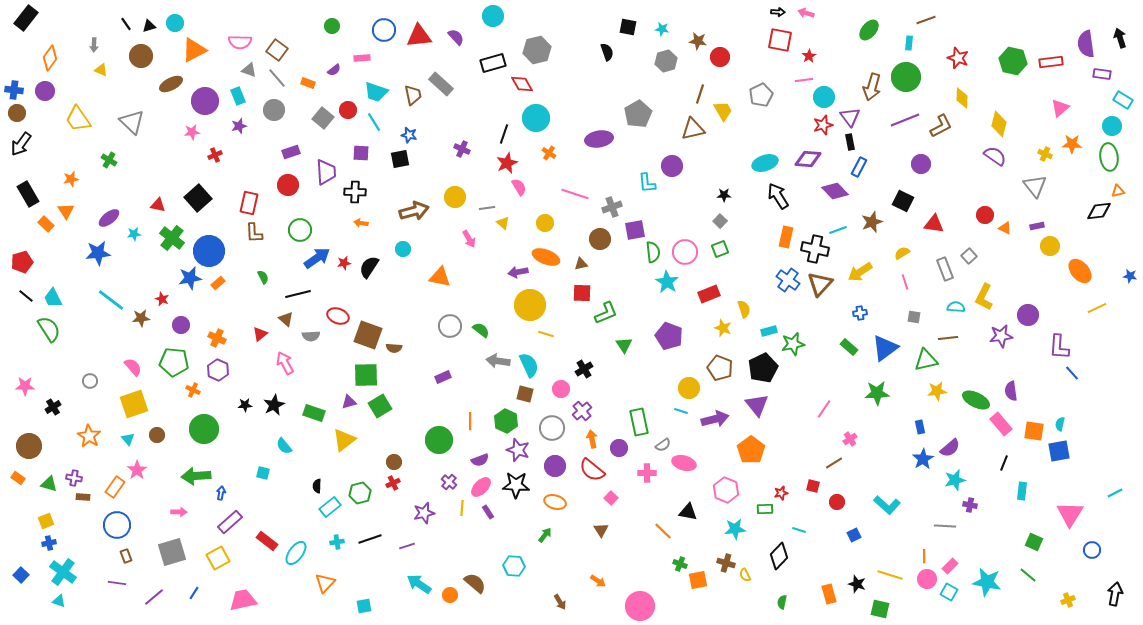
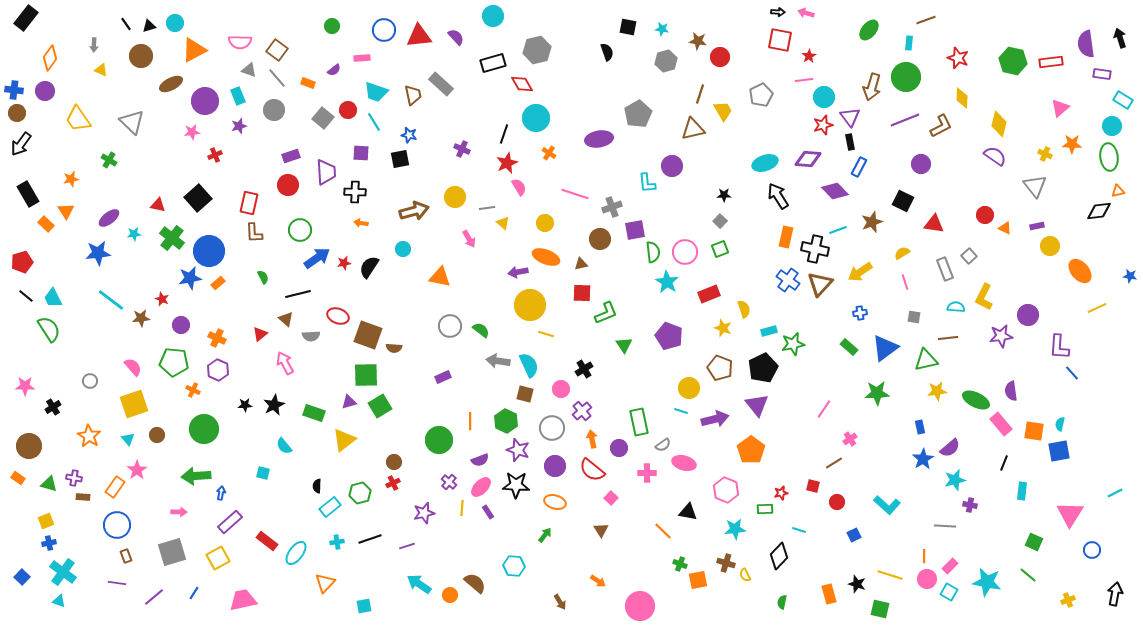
purple rectangle at (291, 152): moved 4 px down
blue square at (21, 575): moved 1 px right, 2 px down
